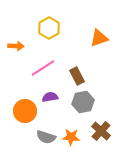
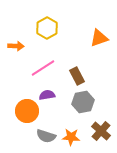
yellow hexagon: moved 2 px left
purple semicircle: moved 3 px left, 2 px up
orange circle: moved 2 px right
gray semicircle: moved 1 px up
